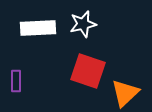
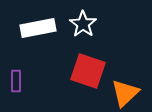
white star: rotated 24 degrees counterclockwise
white rectangle: rotated 8 degrees counterclockwise
